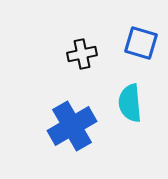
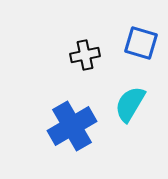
black cross: moved 3 px right, 1 px down
cyan semicircle: moved 1 px down; rotated 36 degrees clockwise
